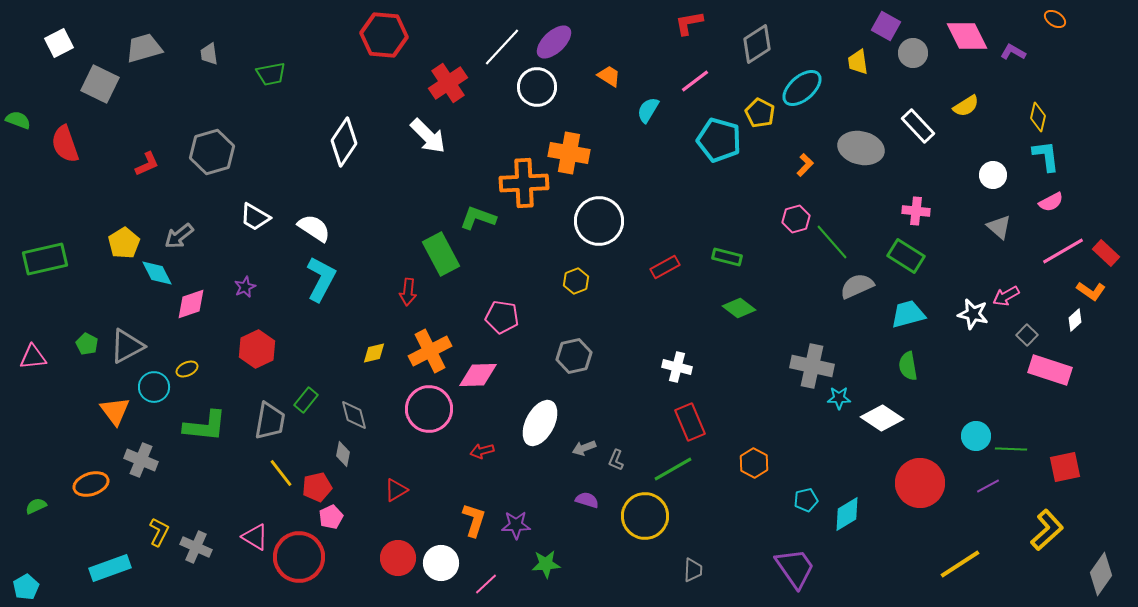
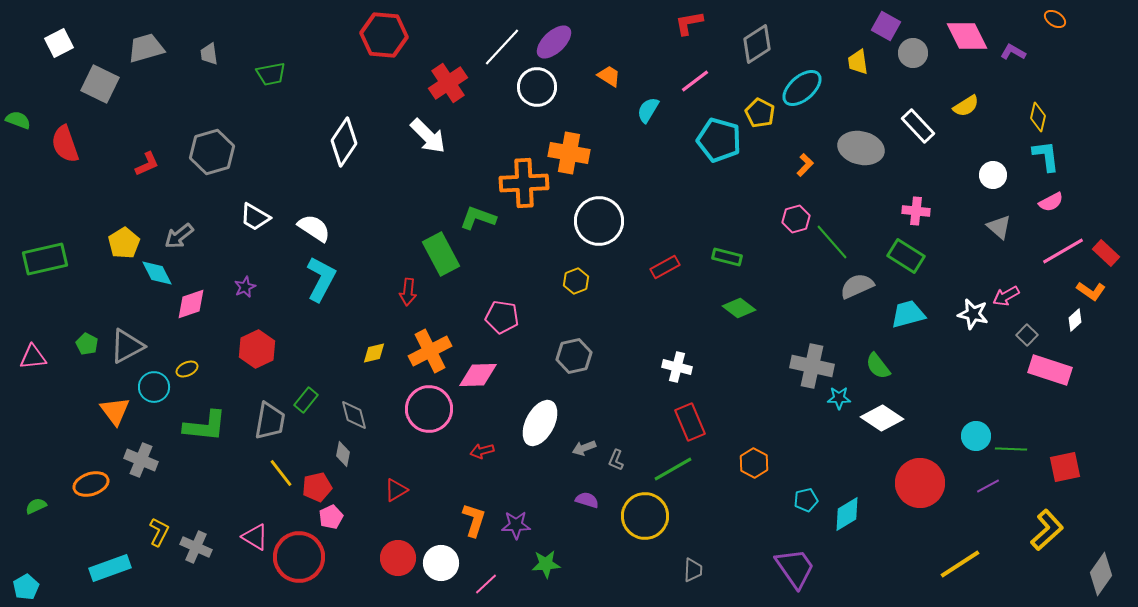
gray trapezoid at (144, 48): moved 2 px right
green semicircle at (908, 366): moved 30 px left; rotated 28 degrees counterclockwise
